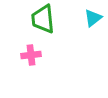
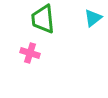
pink cross: moved 1 px left, 2 px up; rotated 24 degrees clockwise
